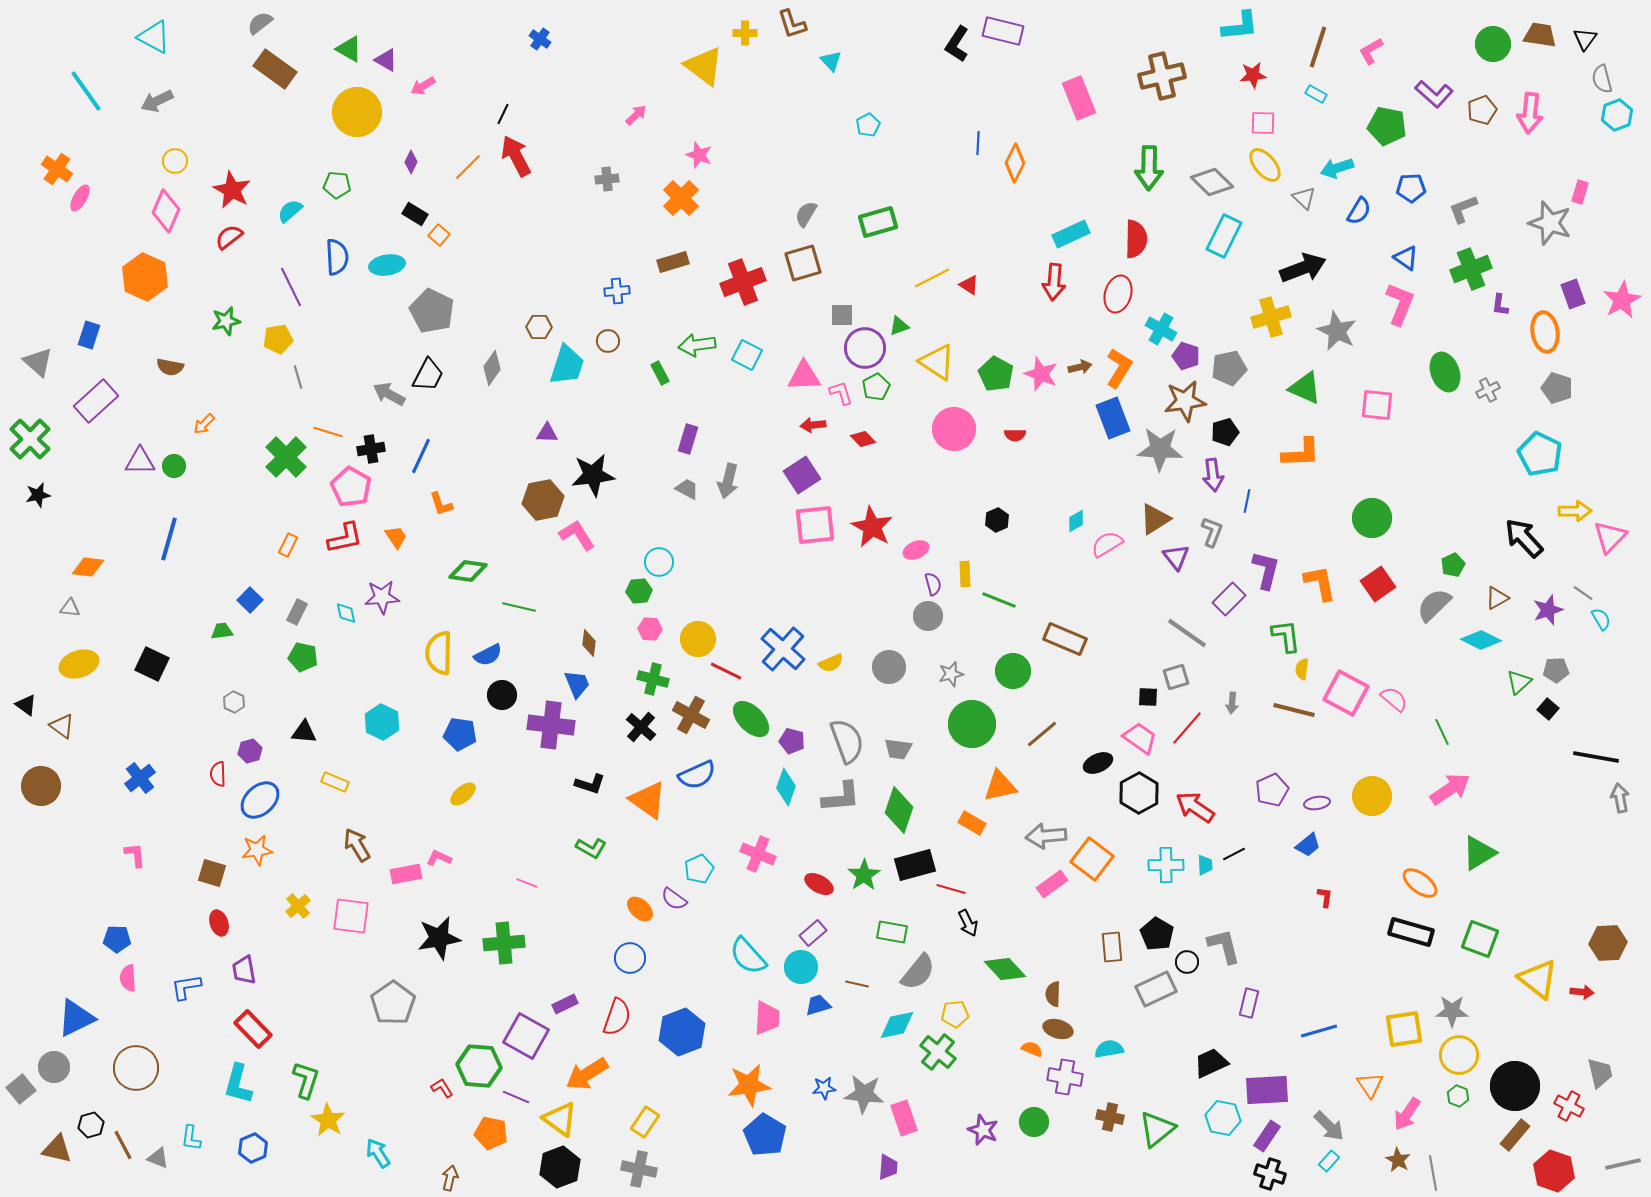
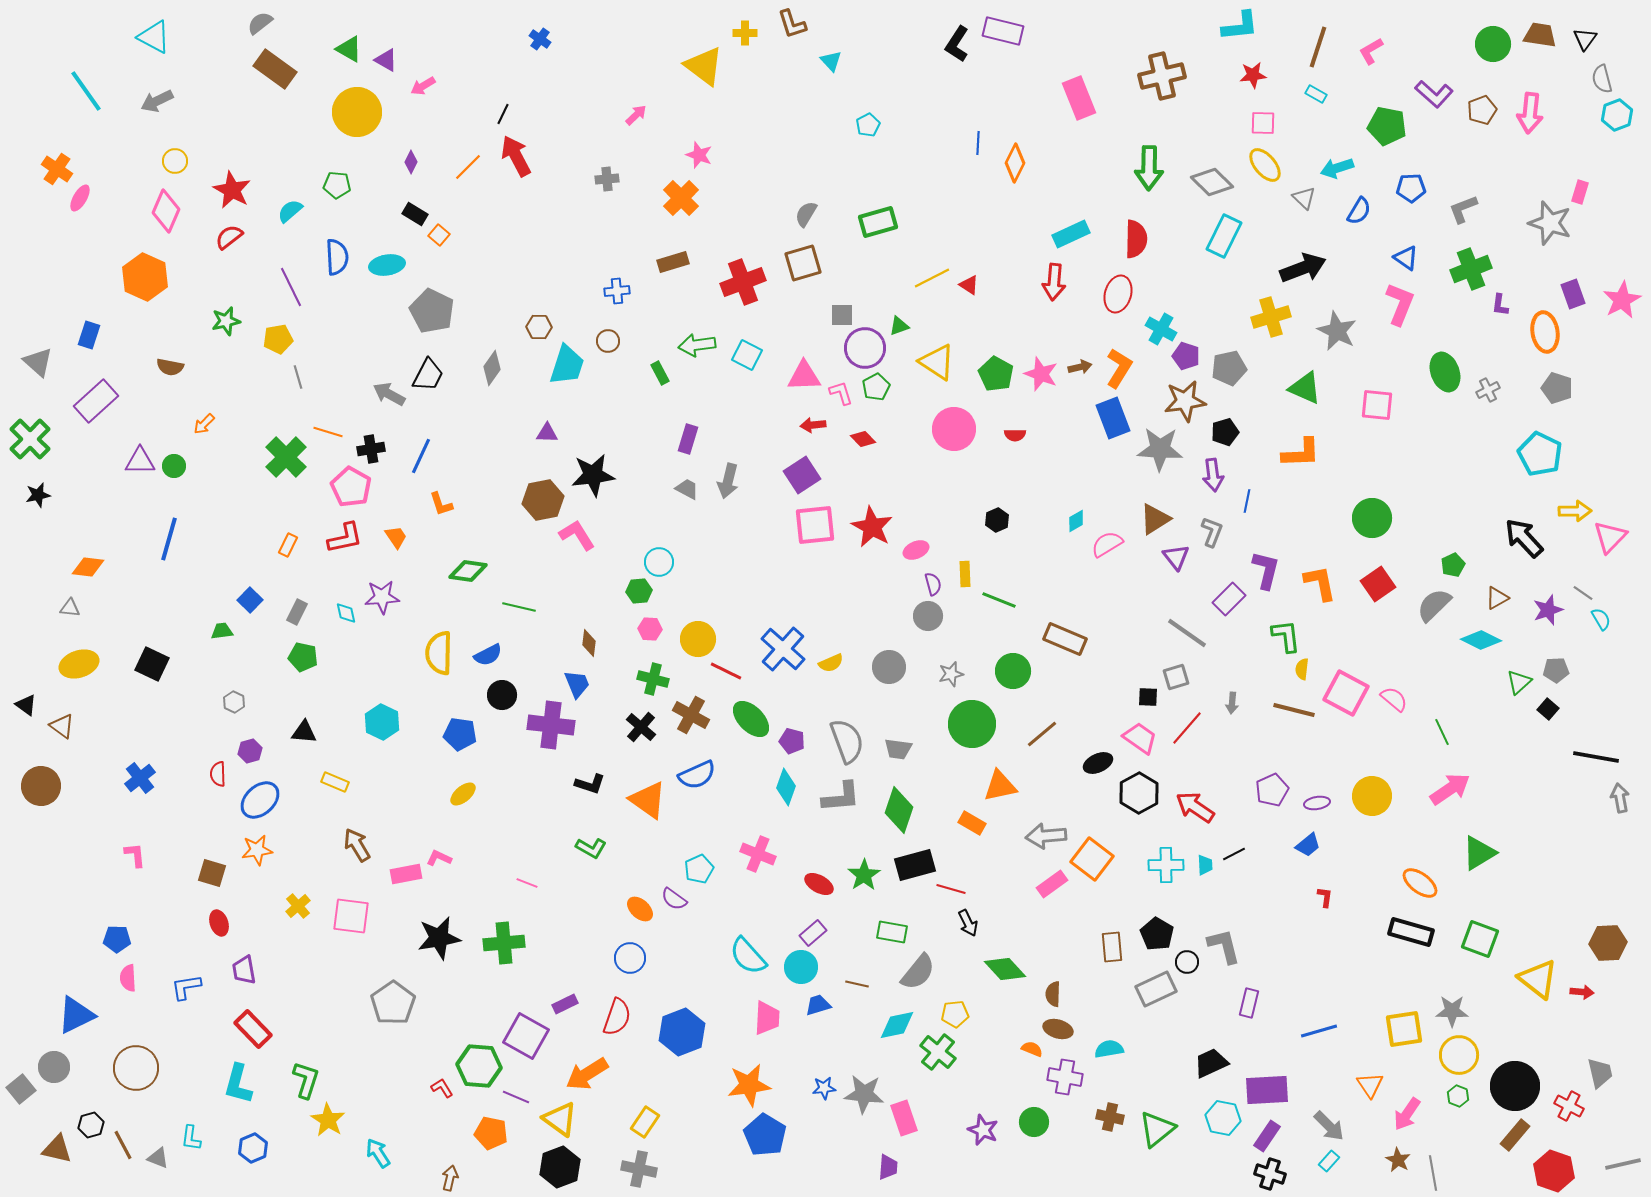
blue triangle at (76, 1018): moved 3 px up
